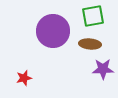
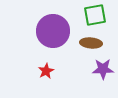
green square: moved 2 px right, 1 px up
brown ellipse: moved 1 px right, 1 px up
red star: moved 22 px right, 7 px up; rotated 14 degrees counterclockwise
